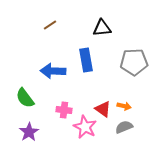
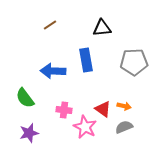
purple star: moved 1 px down; rotated 18 degrees clockwise
